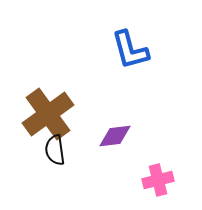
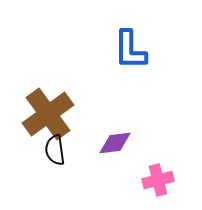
blue L-shape: rotated 15 degrees clockwise
purple diamond: moved 7 px down
